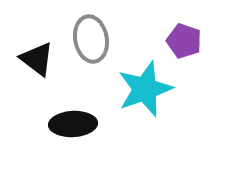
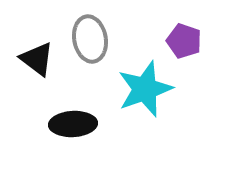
gray ellipse: moved 1 px left
